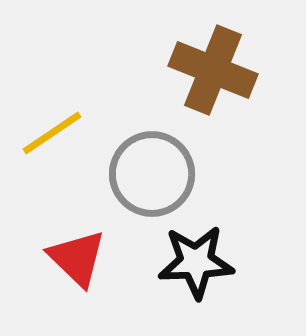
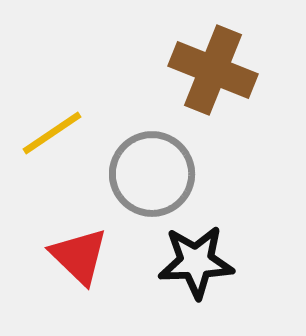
red triangle: moved 2 px right, 2 px up
